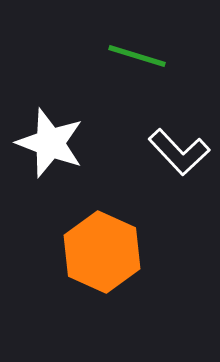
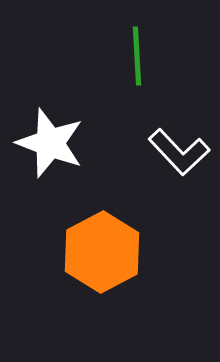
green line: rotated 70 degrees clockwise
orange hexagon: rotated 8 degrees clockwise
